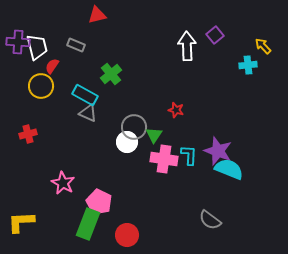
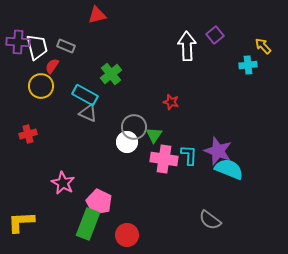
gray rectangle: moved 10 px left, 1 px down
red star: moved 5 px left, 8 px up
